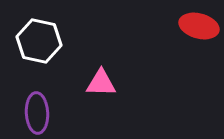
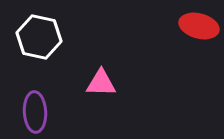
white hexagon: moved 4 px up
purple ellipse: moved 2 px left, 1 px up
